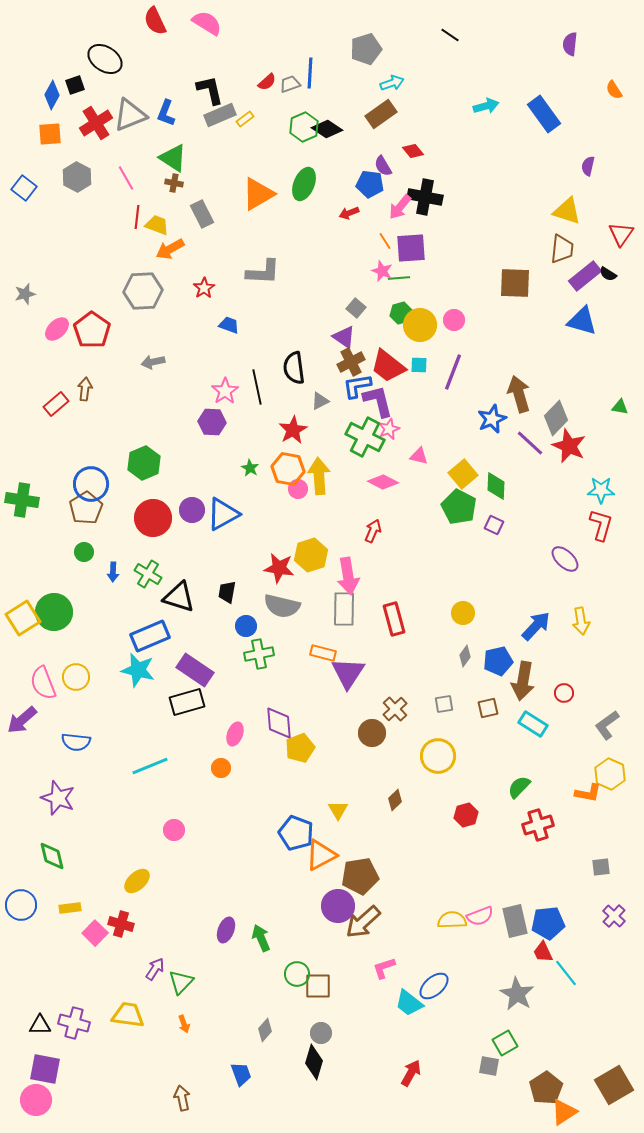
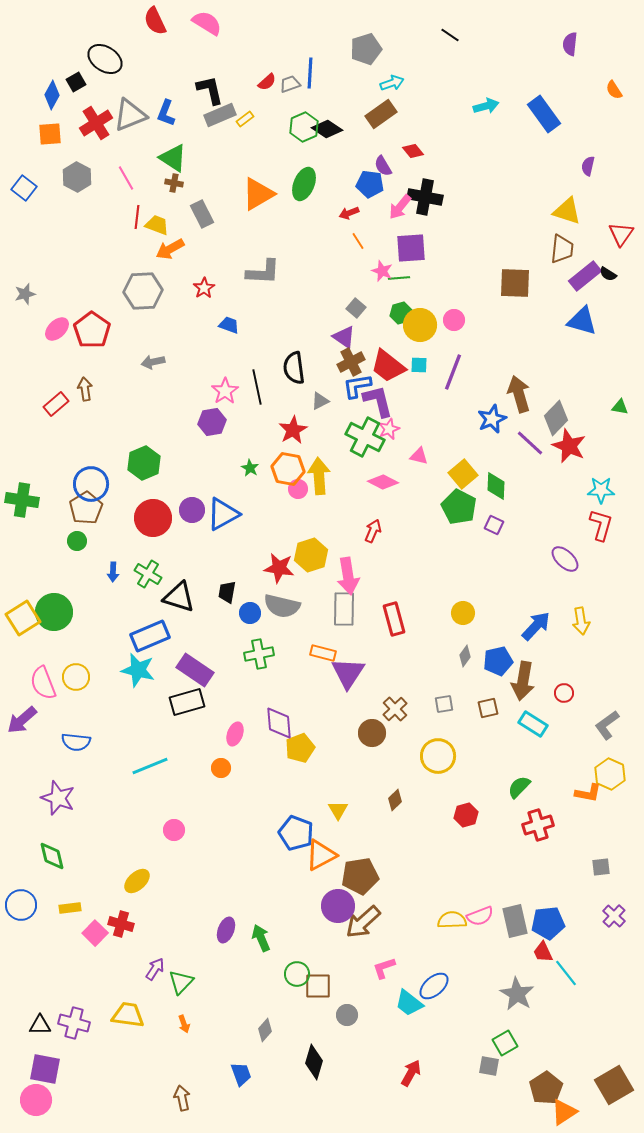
black square at (75, 85): moved 1 px right, 3 px up; rotated 12 degrees counterclockwise
orange line at (385, 241): moved 27 px left
brown arrow at (85, 389): rotated 15 degrees counterclockwise
purple hexagon at (212, 422): rotated 12 degrees counterclockwise
green circle at (84, 552): moved 7 px left, 11 px up
blue circle at (246, 626): moved 4 px right, 13 px up
gray circle at (321, 1033): moved 26 px right, 18 px up
